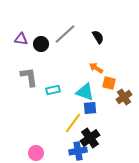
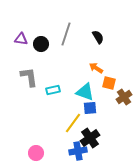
gray line: moved 1 px right; rotated 30 degrees counterclockwise
